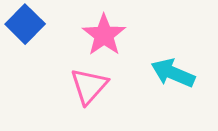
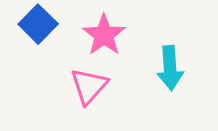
blue square: moved 13 px right
cyan arrow: moved 3 px left, 5 px up; rotated 117 degrees counterclockwise
